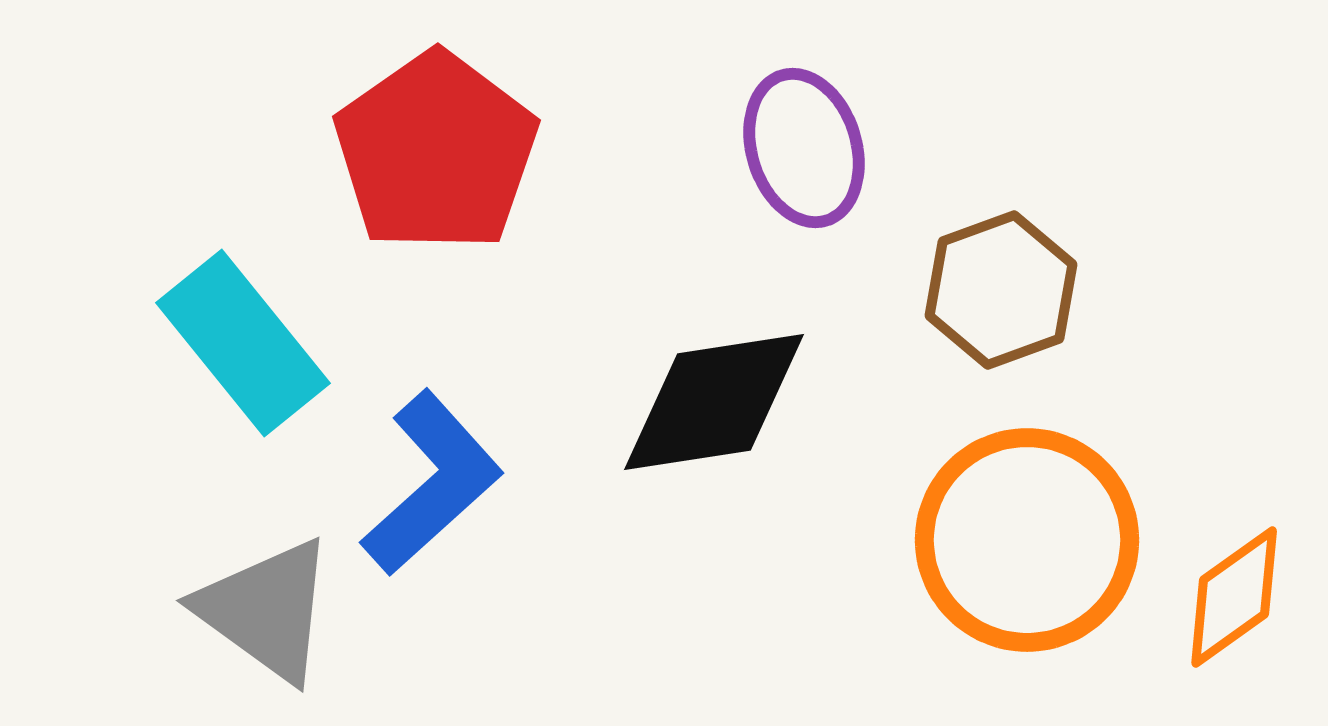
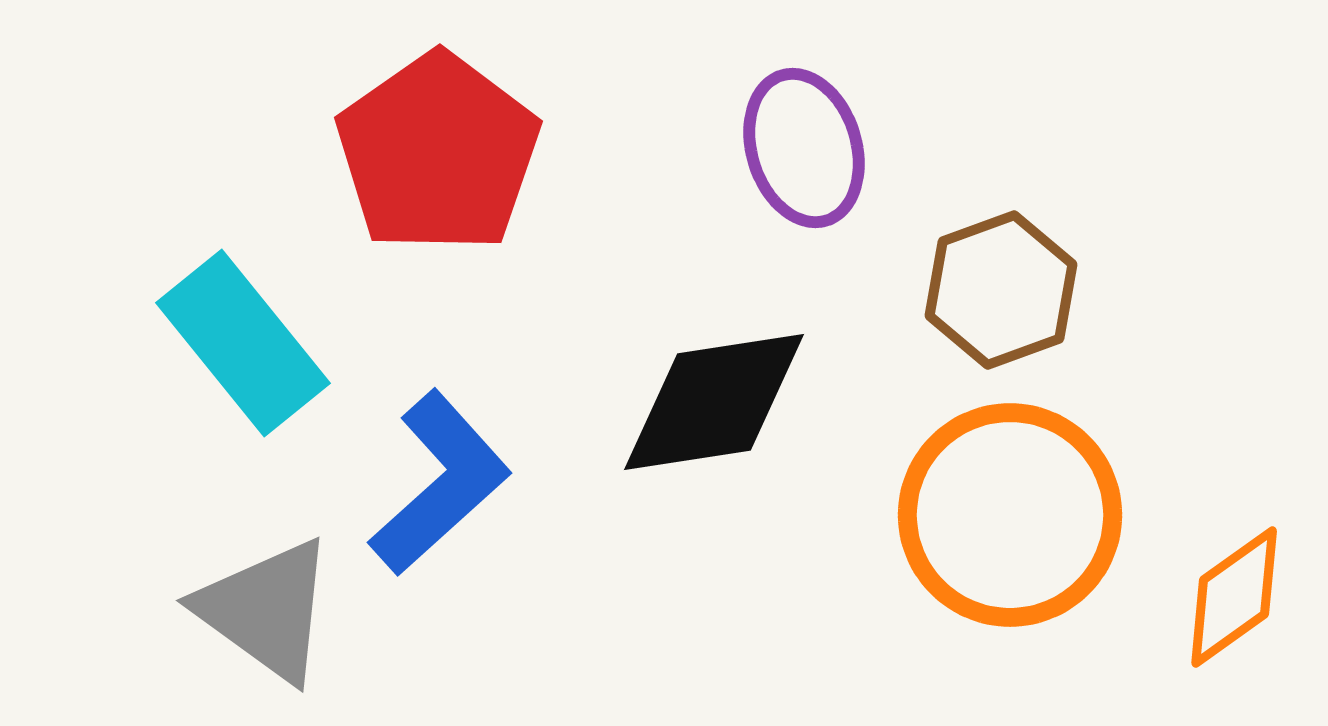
red pentagon: moved 2 px right, 1 px down
blue L-shape: moved 8 px right
orange circle: moved 17 px left, 25 px up
